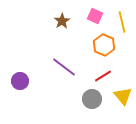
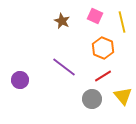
brown star: rotated 14 degrees counterclockwise
orange hexagon: moved 1 px left, 3 px down
purple circle: moved 1 px up
